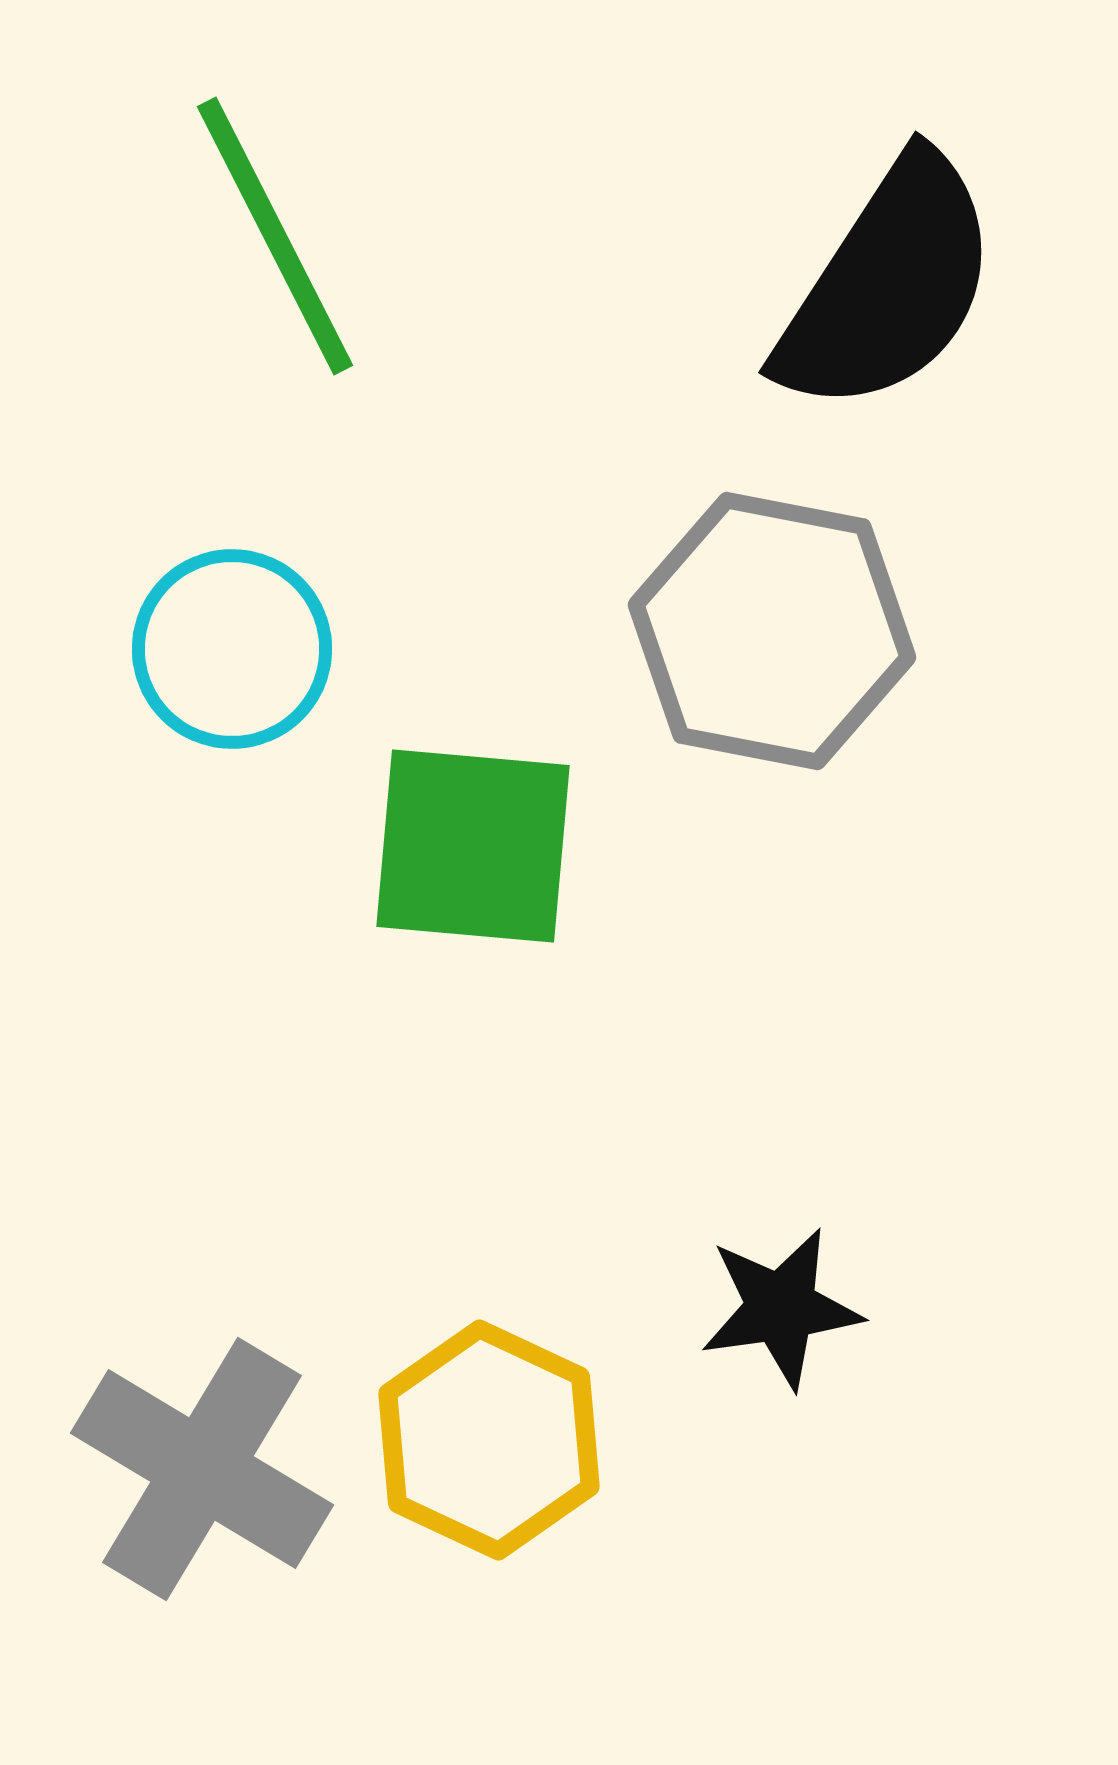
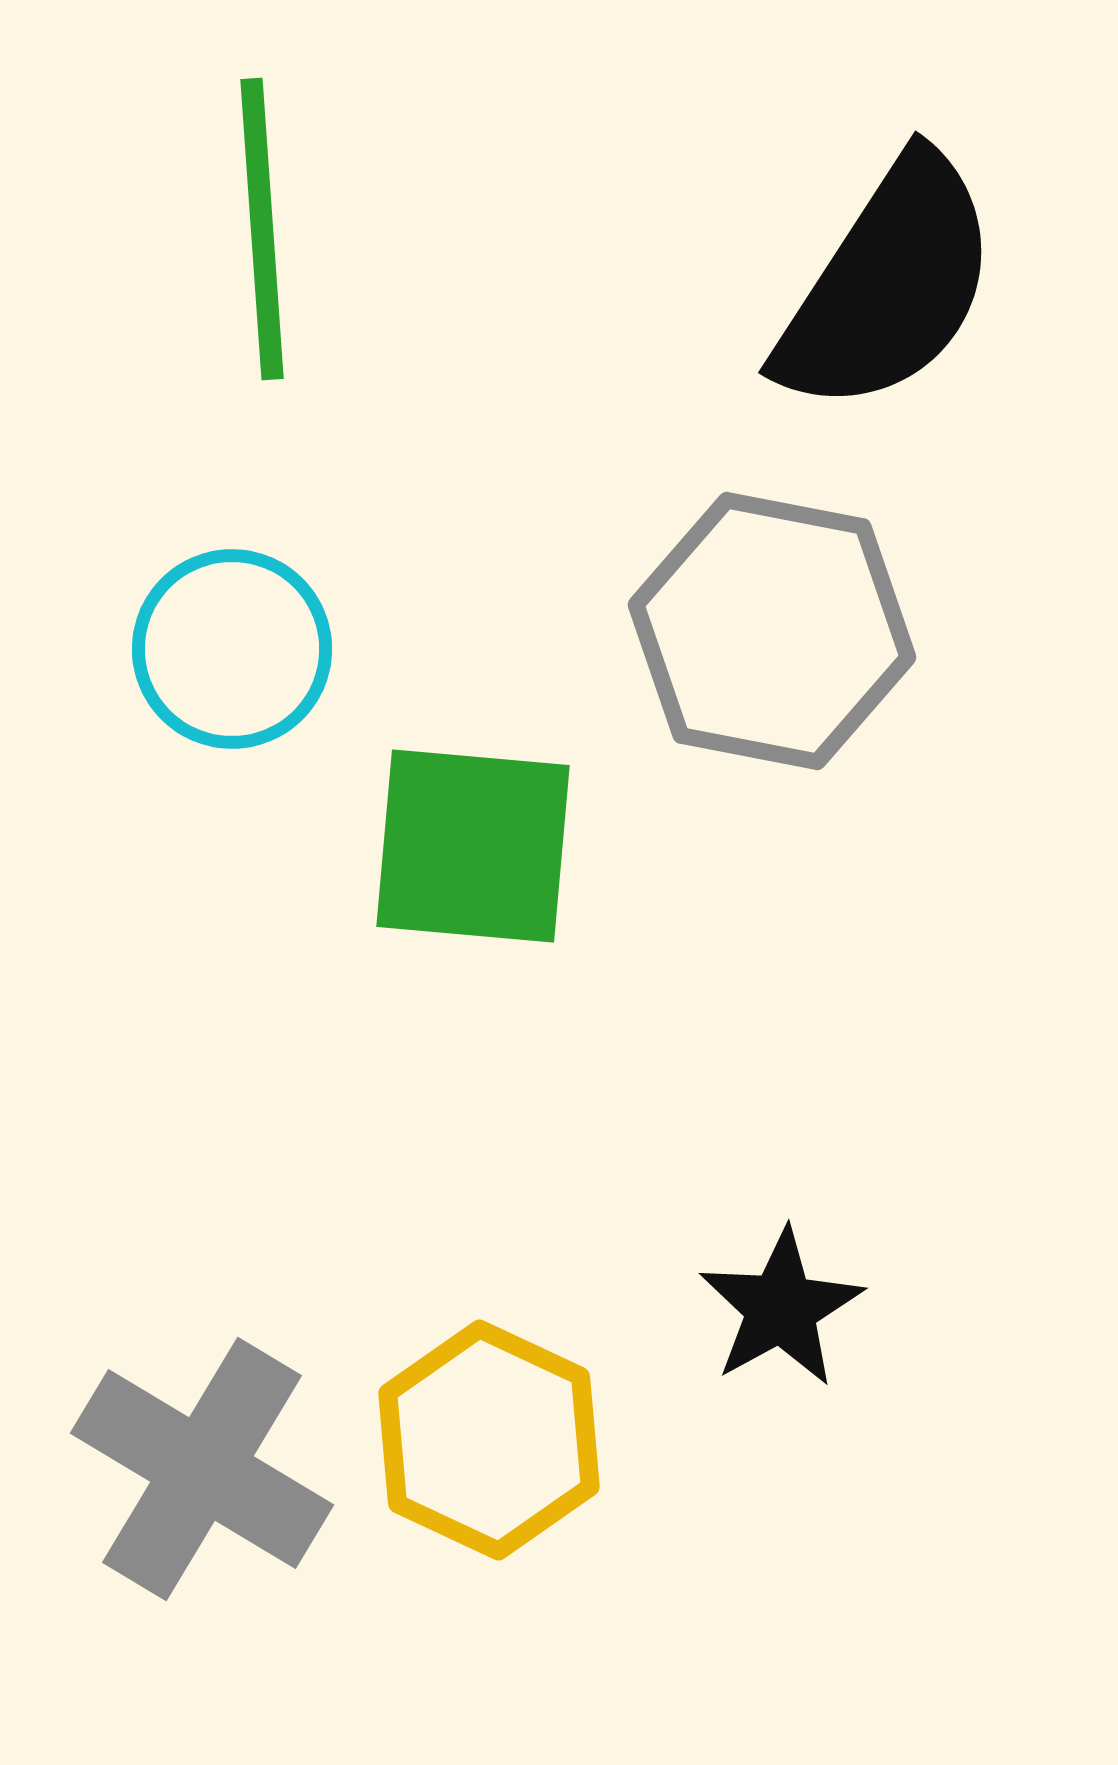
green line: moved 13 px left, 7 px up; rotated 23 degrees clockwise
black star: rotated 21 degrees counterclockwise
